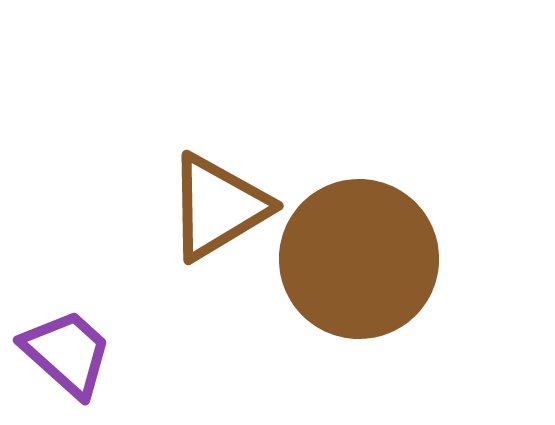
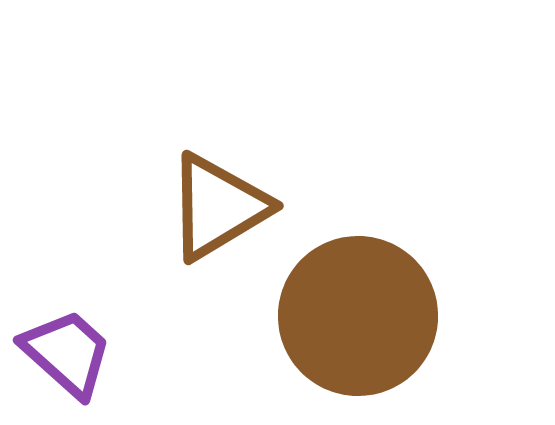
brown circle: moved 1 px left, 57 px down
